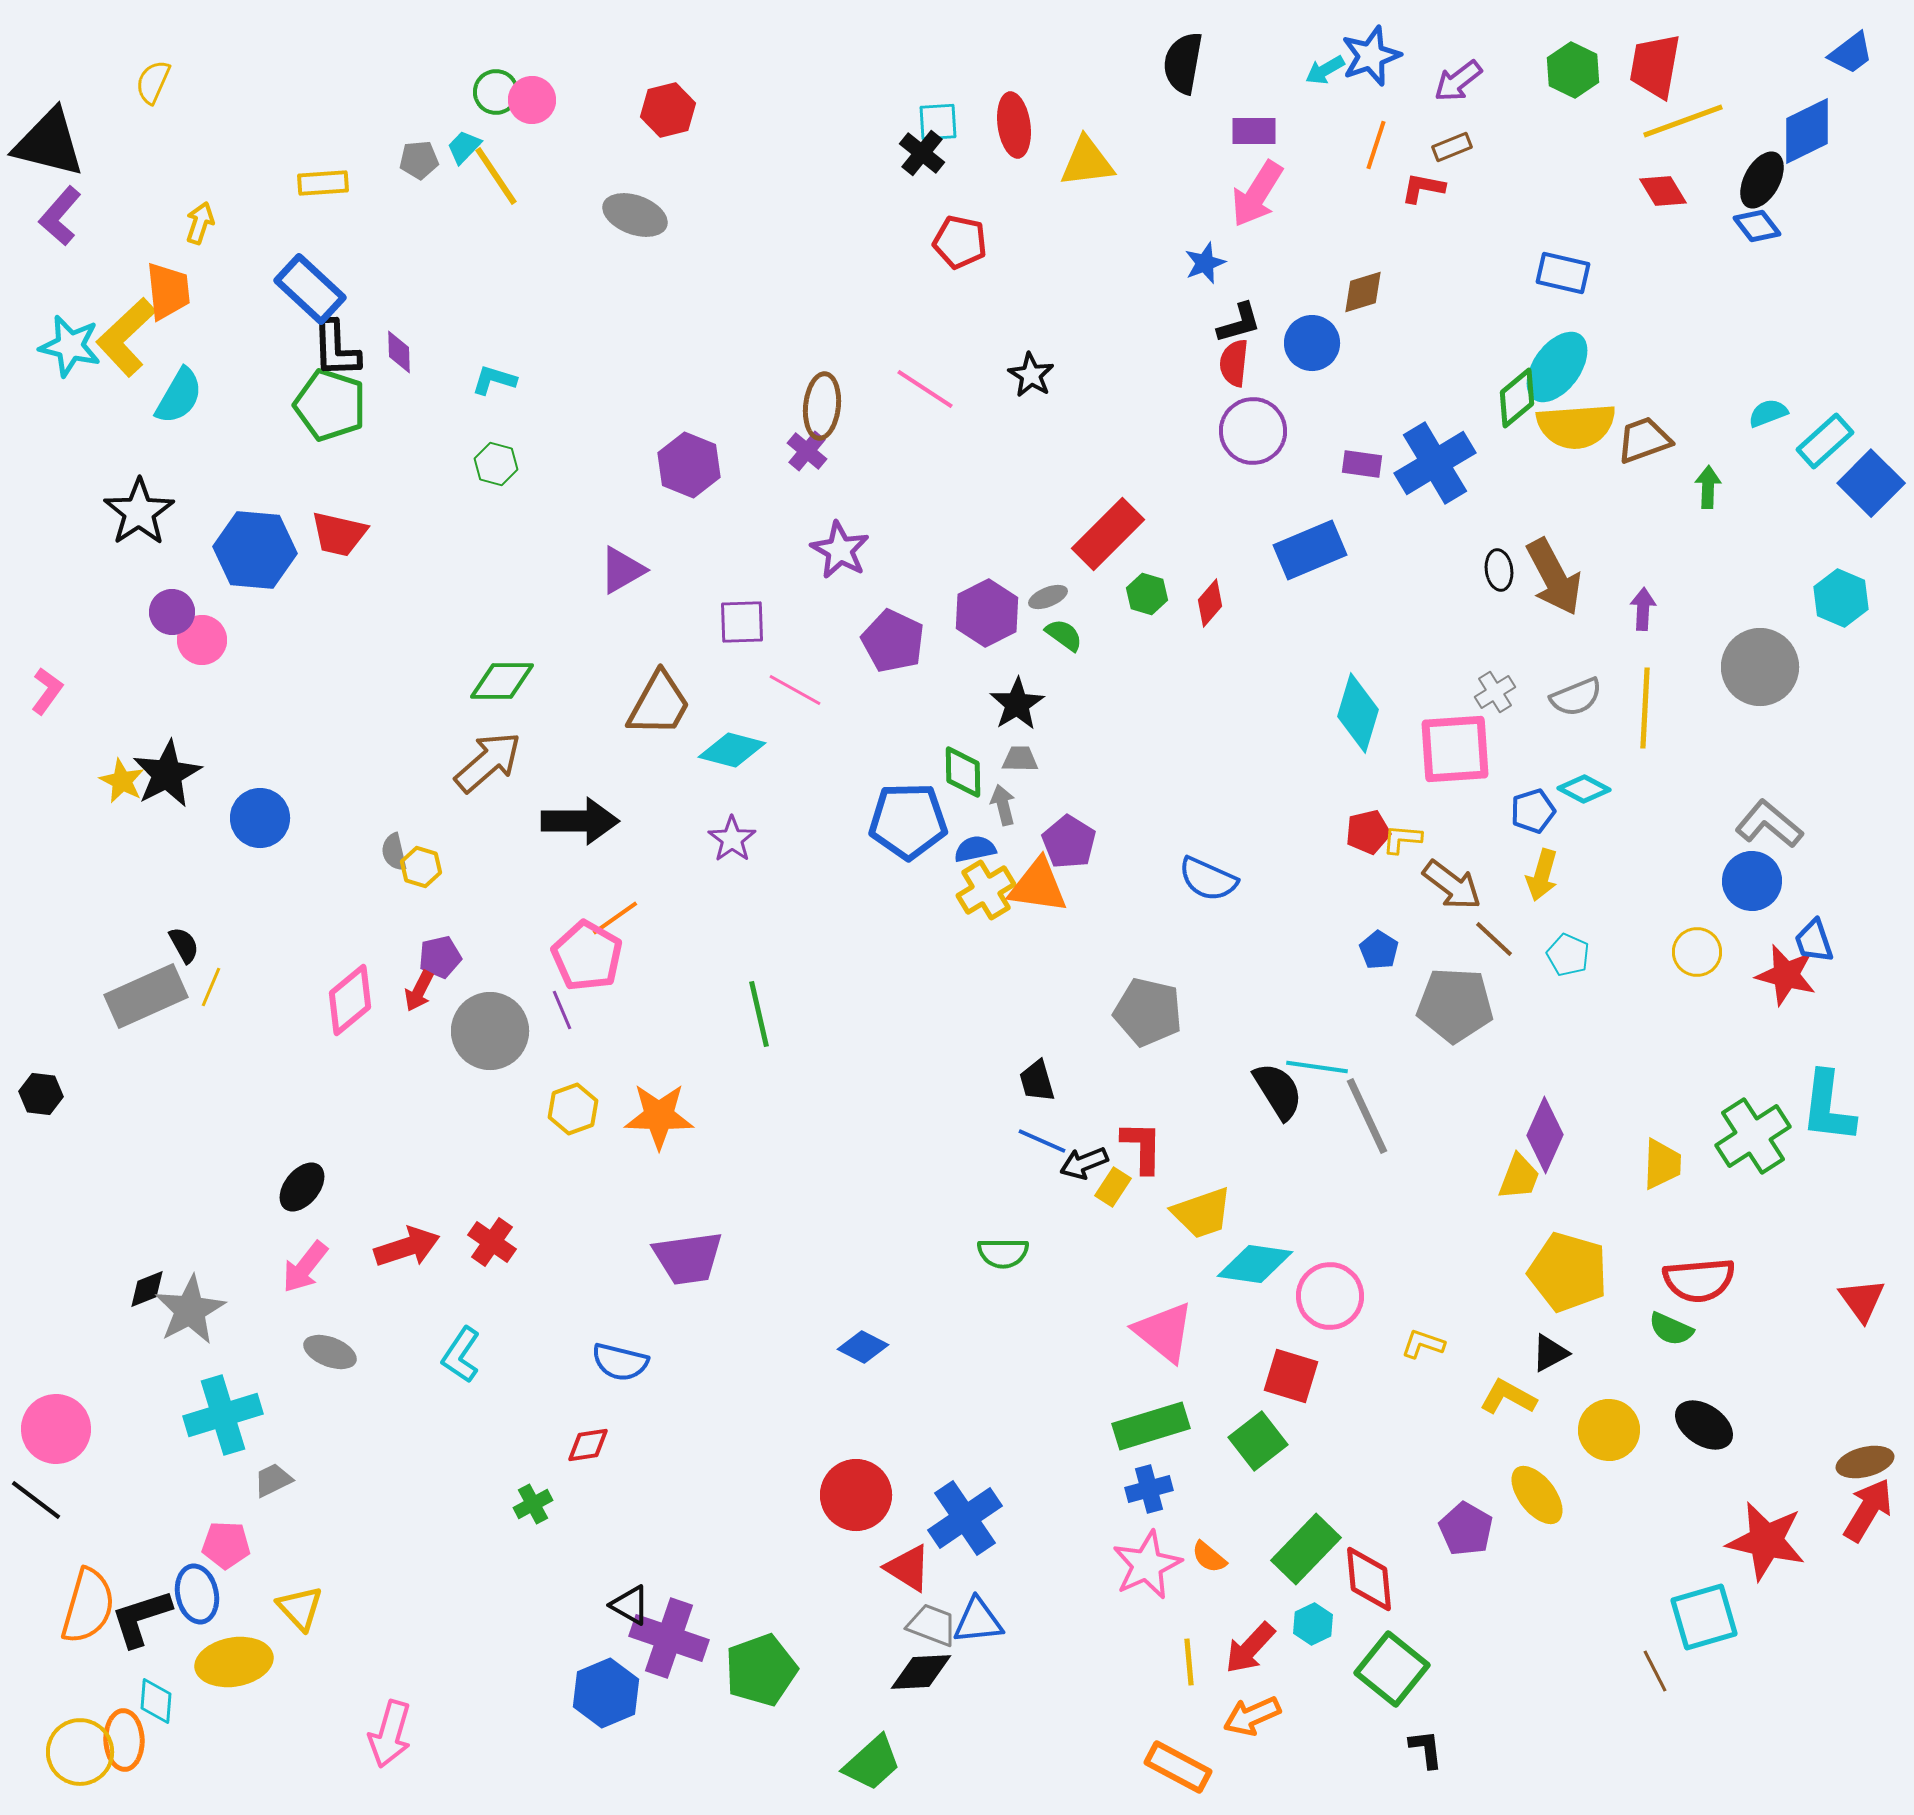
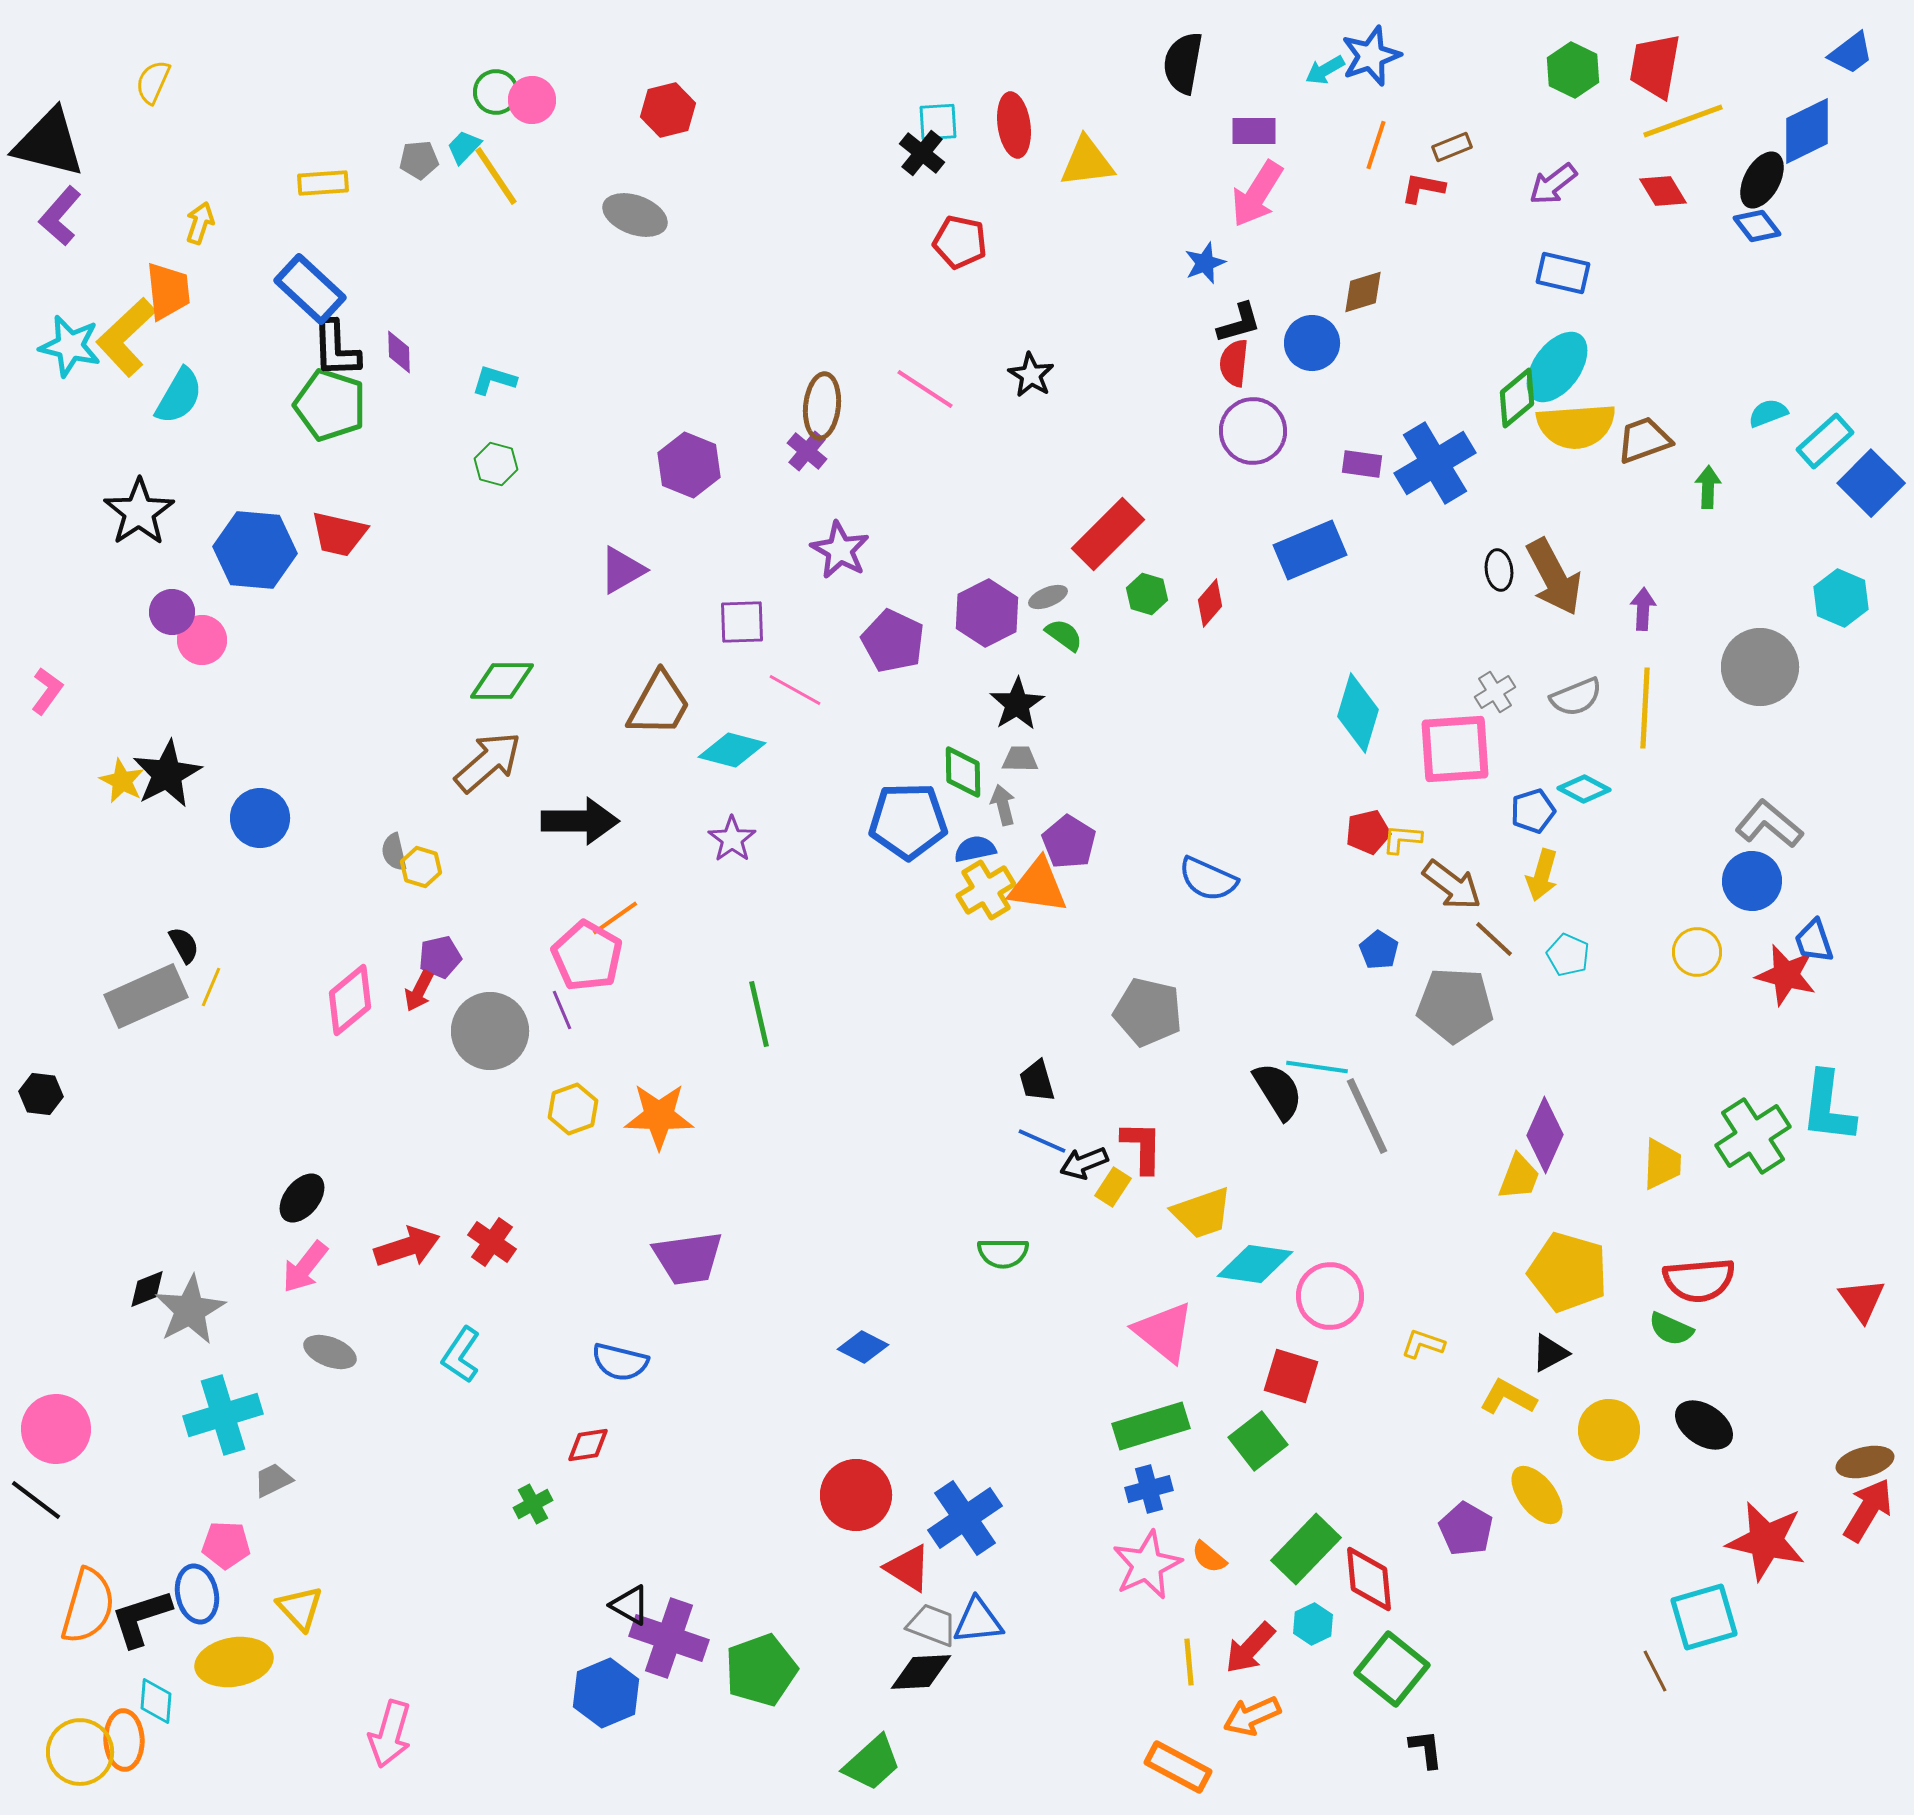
purple arrow at (1458, 81): moved 95 px right, 103 px down
black ellipse at (302, 1187): moved 11 px down
